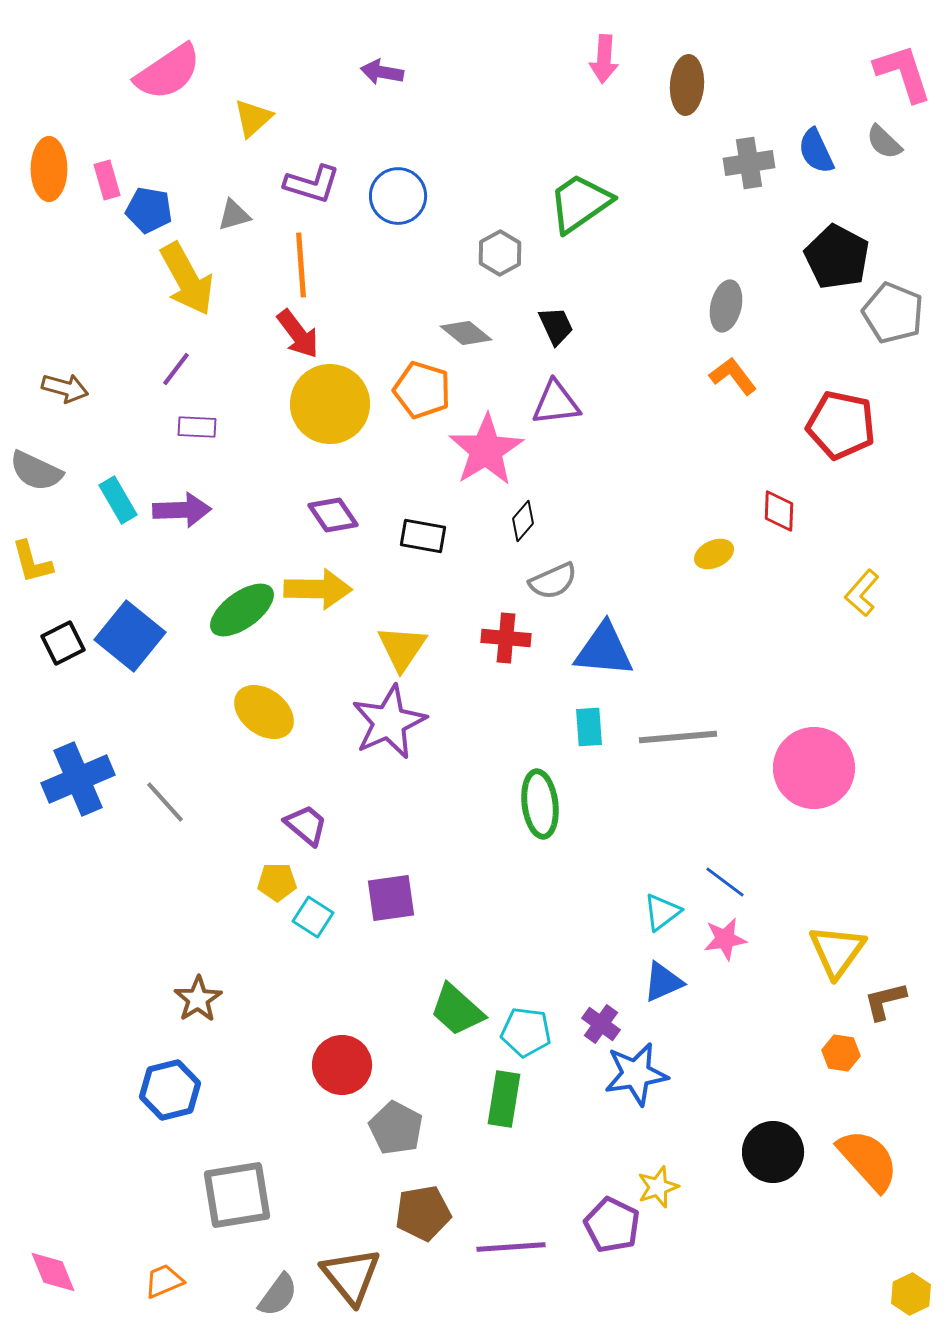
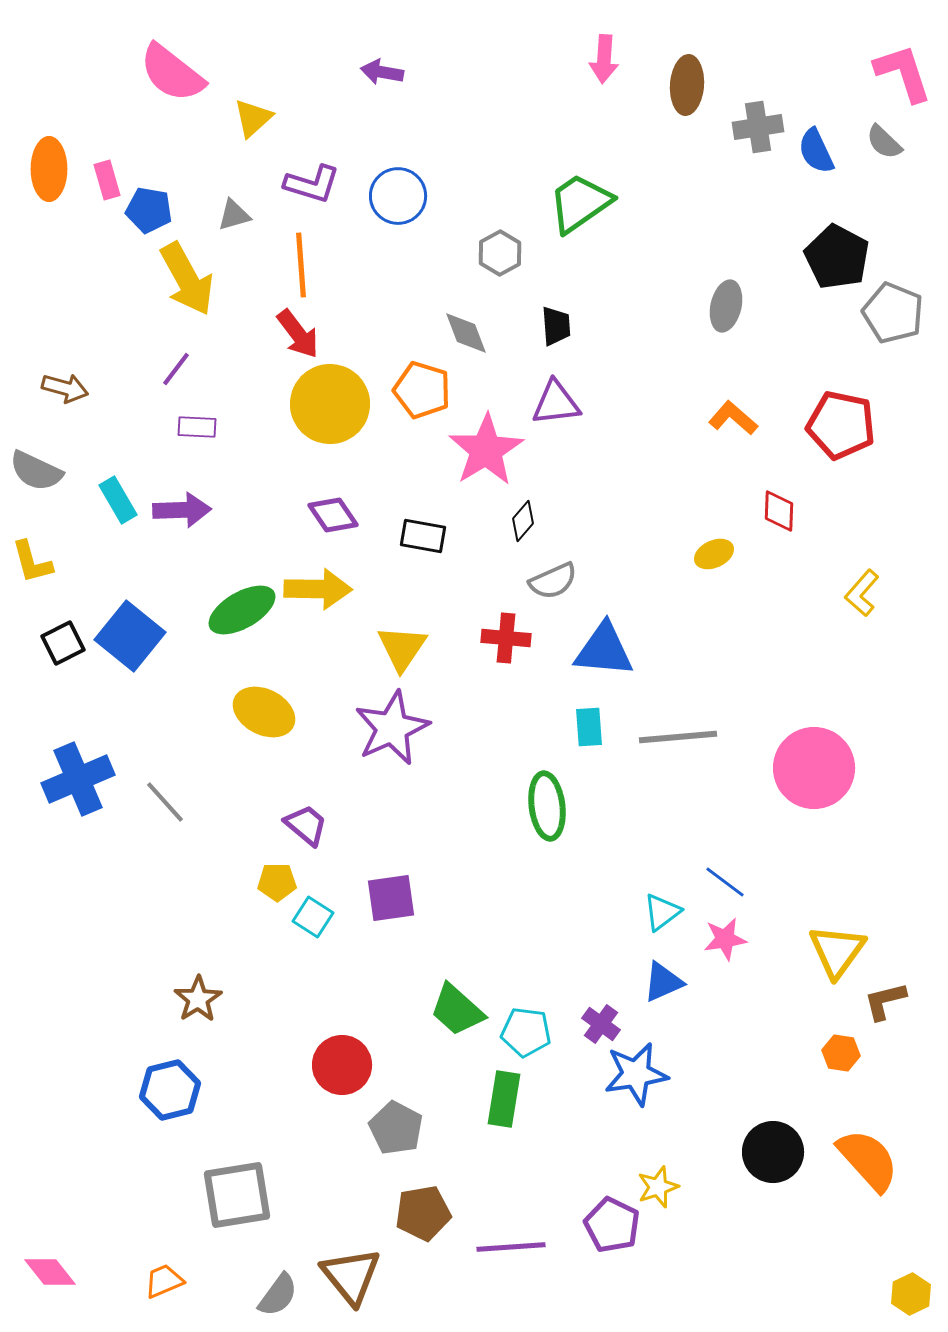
pink semicircle at (168, 72): moved 4 px right, 1 px down; rotated 72 degrees clockwise
gray cross at (749, 163): moved 9 px right, 36 px up
black trapezoid at (556, 326): rotated 21 degrees clockwise
gray diamond at (466, 333): rotated 30 degrees clockwise
orange L-shape at (733, 376): moved 42 px down; rotated 12 degrees counterclockwise
green ellipse at (242, 610): rotated 6 degrees clockwise
yellow ellipse at (264, 712): rotated 10 degrees counterclockwise
purple star at (389, 722): moved 3 px right, 6 px down
green ellipse at (540, 804): moved 7 px right, 2 px down
pink diamond at (53, 1272): moved 3 px left; rotated 16 degrees counterclockwise
